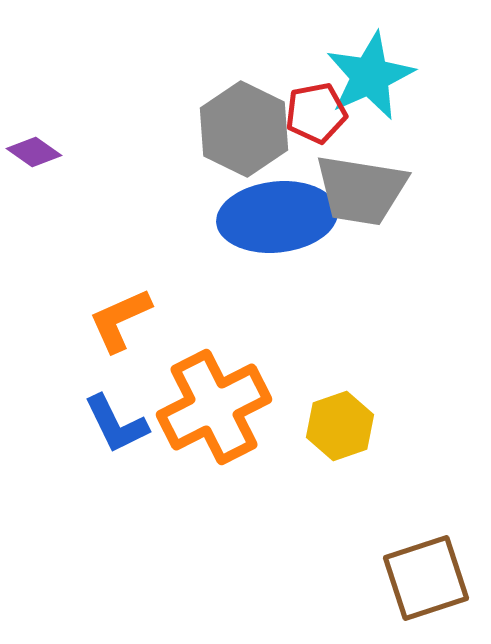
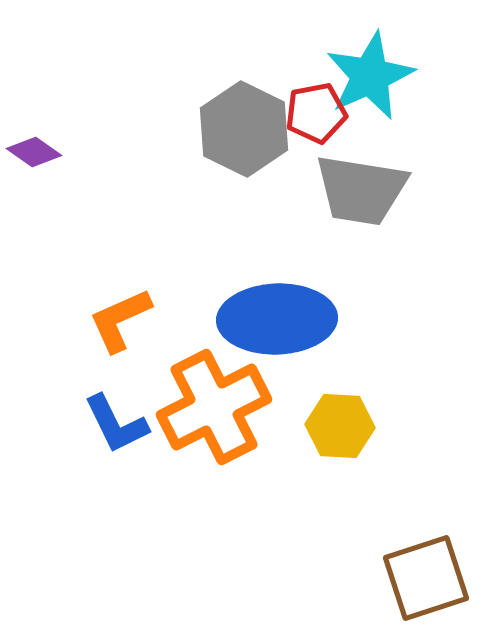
blue ellipse: moved 102 px down; rotated 4 degrees clockwise
yellow hexagon: rotated 22 degrees clockwise
